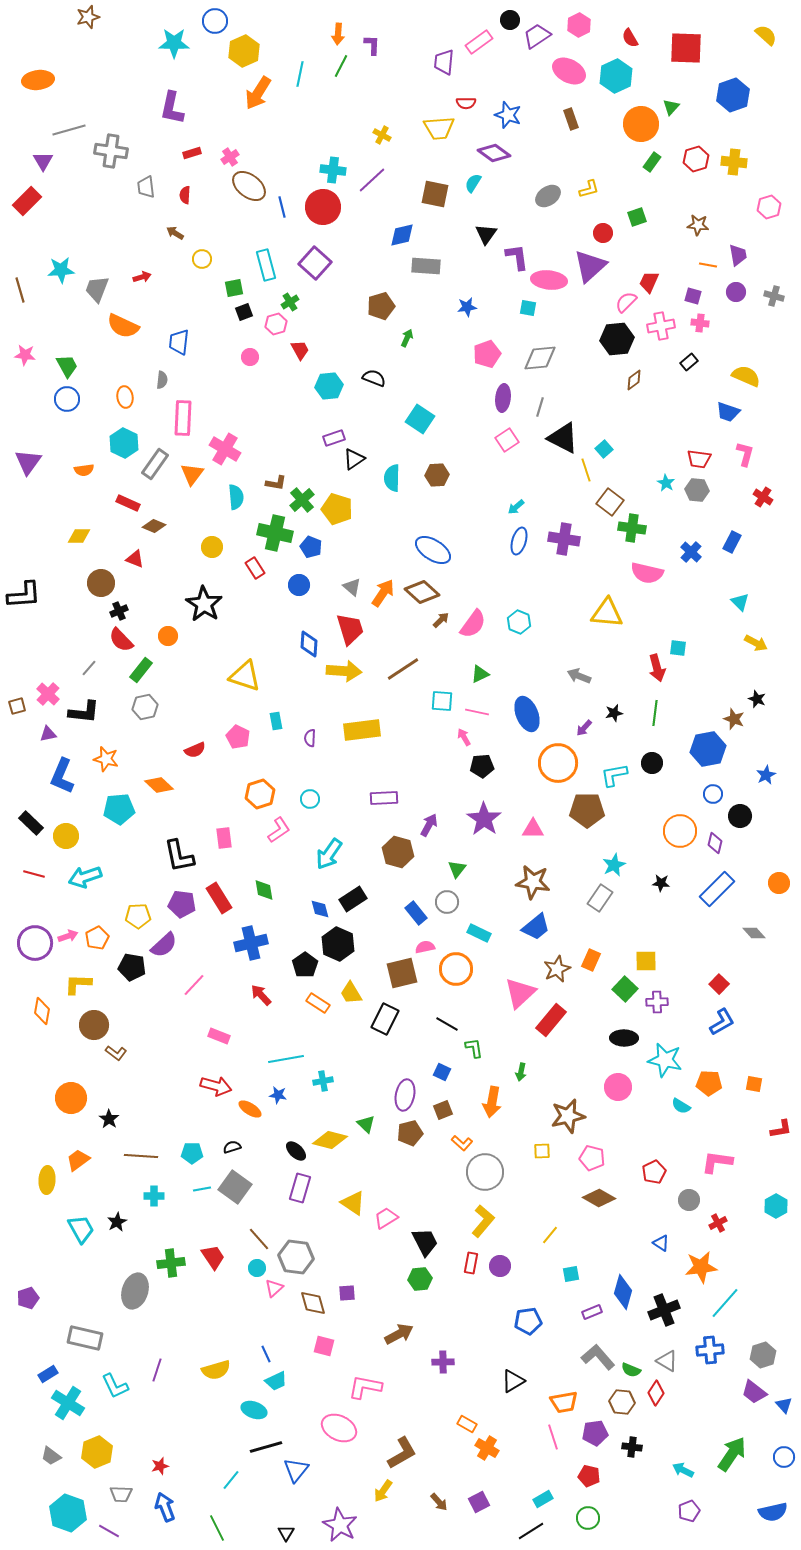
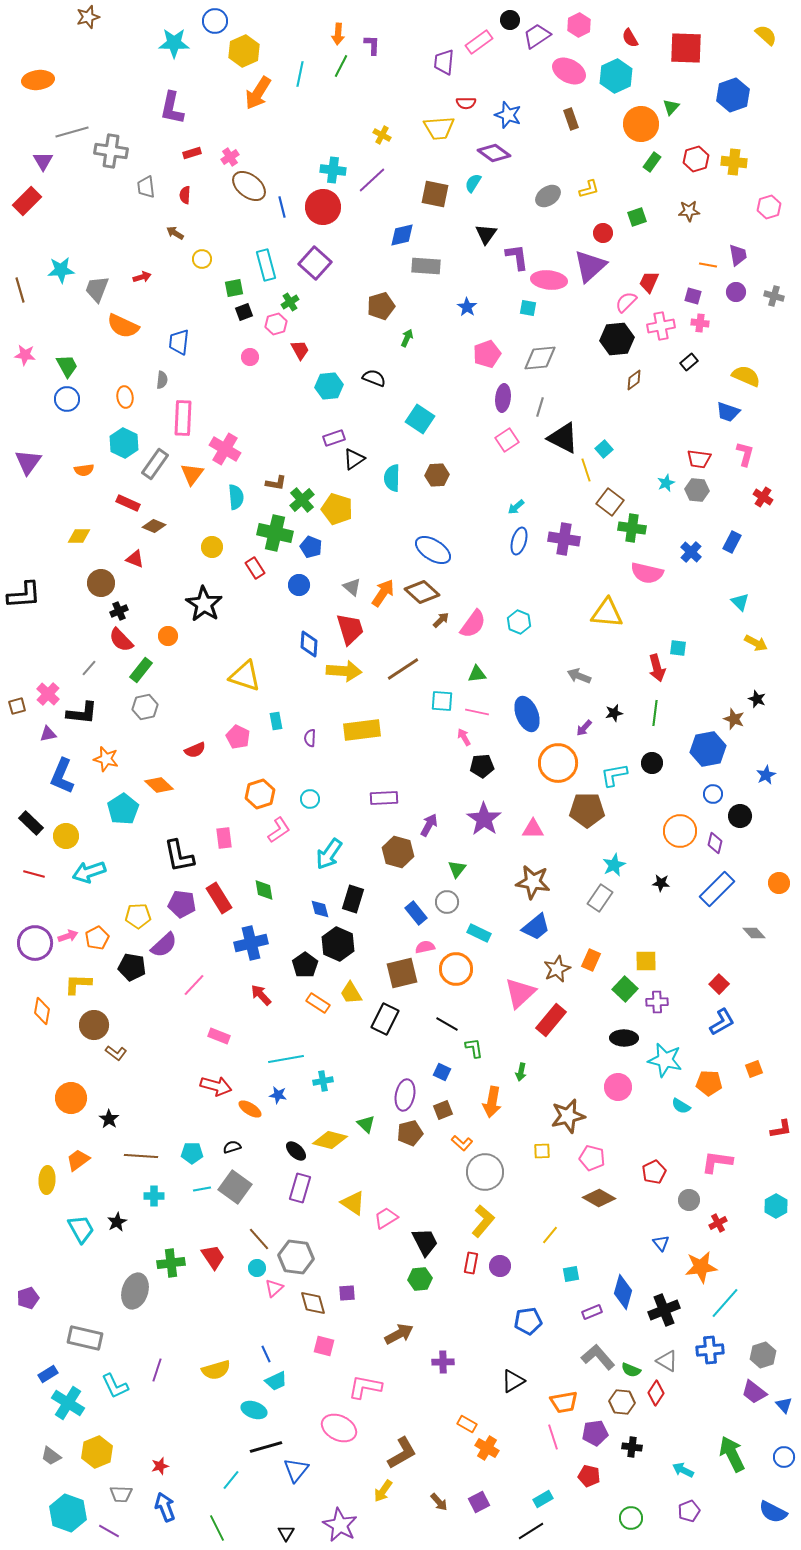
gray line at (69, 130): moved 3 px right, 2 px down
brown star at (698, 225): moved 9 px left, 14 px up; rotated 10 degrees counterclockwise
blue star at (467, 307): rotated 30 degrees counterclockwise
cyan star at (666, 483): rotated 18 degrees clockwise
green triangle at (480, 674): moved 3 px left; rotated 18 degrees clockwise
black L-shape at (84, 712): moved 2 px left, 1 px down
cyan pentagon at (119, 809): moved 4 px right; rotated 28 degrees counterclockwise
cyan arrow at (85, 877): moved 4 px right, 5 px up
black rectangle at (353, 899): rotated 40 degrees counterclockwise
orange square at (754, 1084): moved 15 px up; rotated 30 degrees counterclockwise
blue triangle at (661, 1243): rotated 18 degrees clockwise
green arrow at (732, 1454): rotated 60 degrees counterclockwise
blue semicircle at (773, 1512): rotated 40 degrees clockwise
green circle at (588, 1518): moved 43 px right
